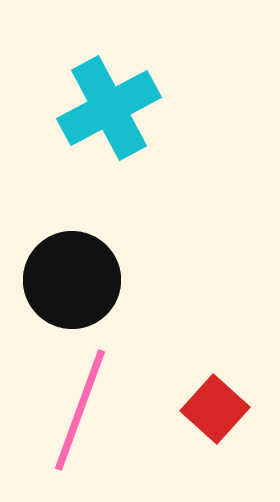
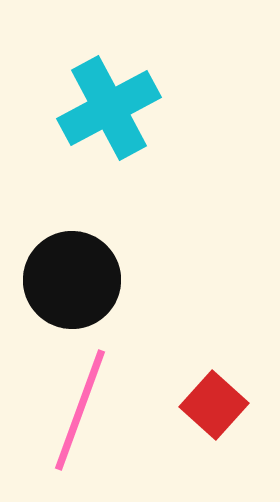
red square: moved 1 px left, 4 px up
